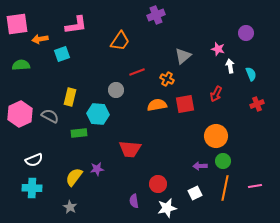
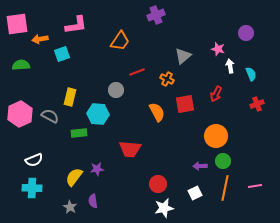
orange semicircle: moved 7 px down; rotated 72 degrees clockwise
purple semicircle: moved 41 px left
white star: moved 3 px left
